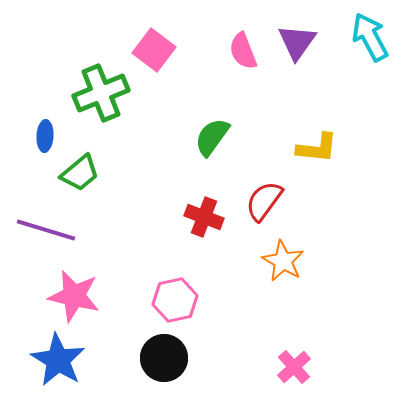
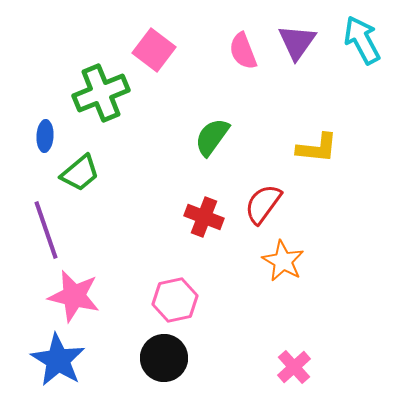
cyan arrow: moved 8 px left, 3 px down
red semicircle: moved 1 px left, 3 px down
purple line: rotated 54 degrees clockwise
